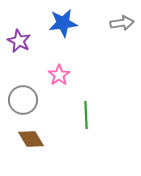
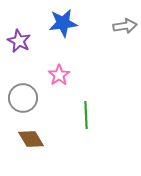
gray arrow: moved 3 px right, 3 px down
gray circle: moved 2 px up
